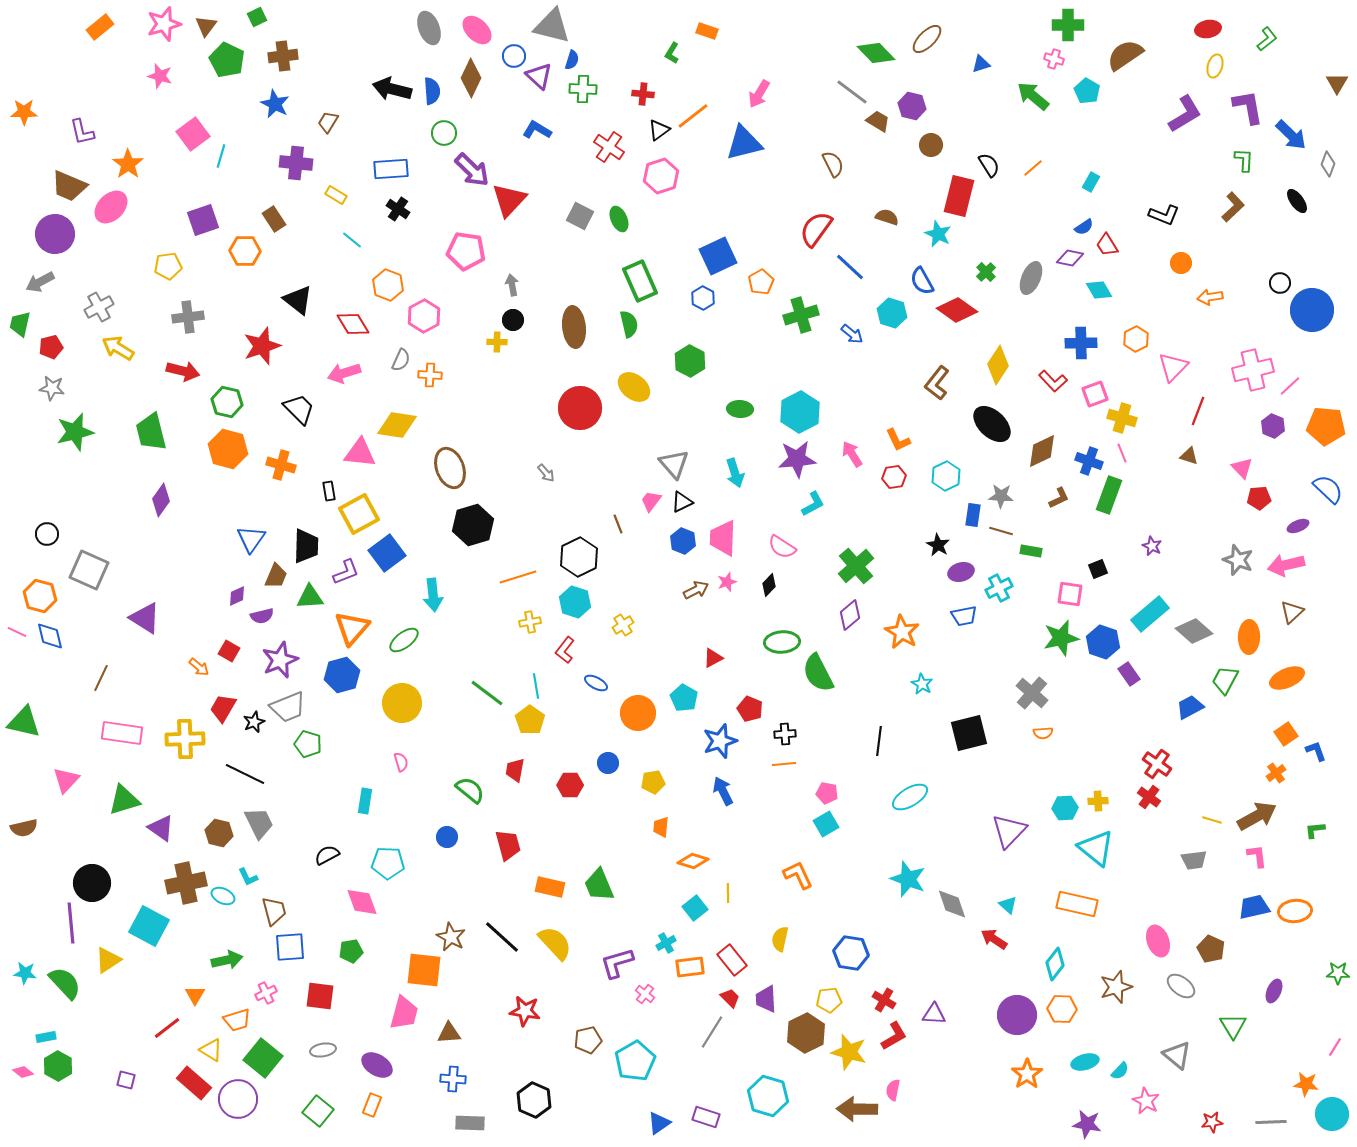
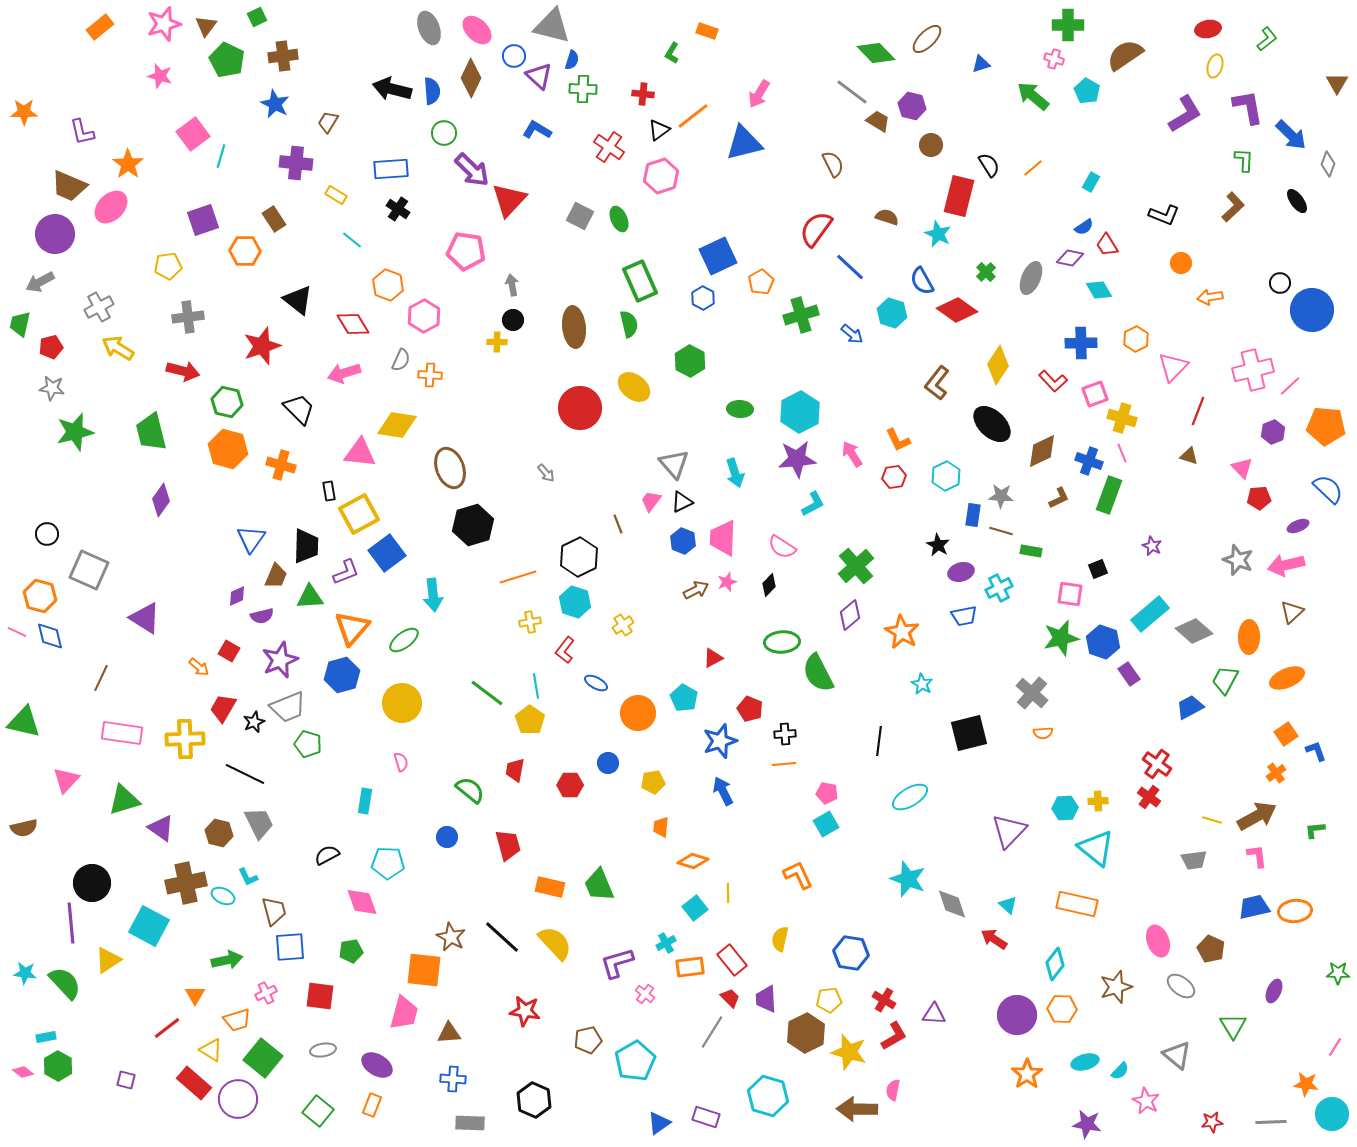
purple hexagon at (1273, 426): moved 6 px down; rotated 15 degrees clockwise
